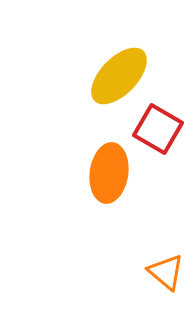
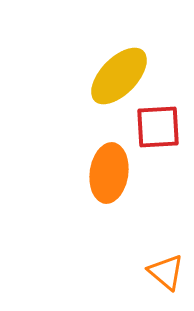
red square: moved 2 px up; rotated 33 degrees counterclockwise
